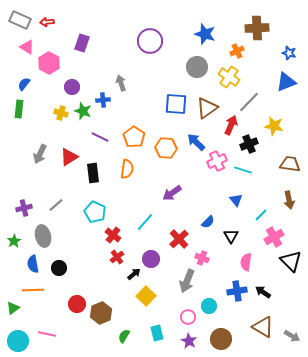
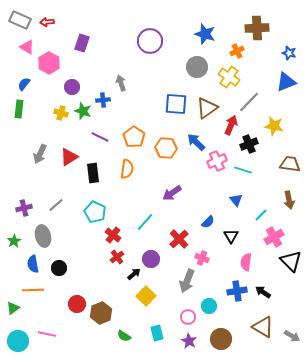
green semicircle at (124, 336): rotated 88 degrees counterclockwise
